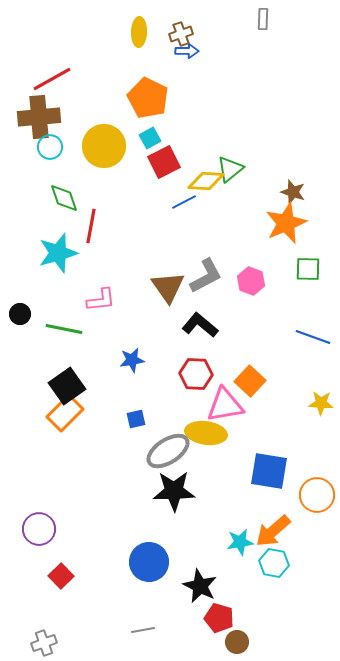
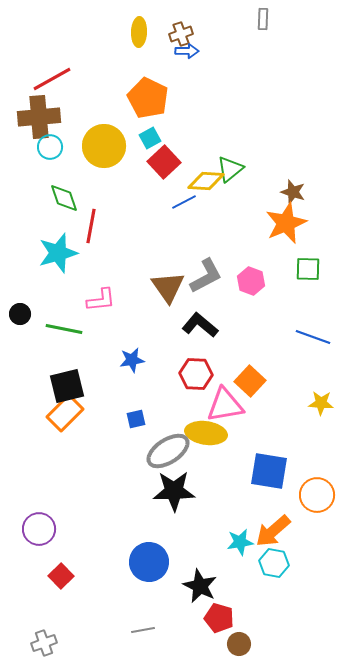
red square at (164, 162): rotated 16 degrees counterclockwise
black square at (67, 386): rotated 21 degrees clockwise
brown circle at (237, 642): moved 2 px right, 2 px down
